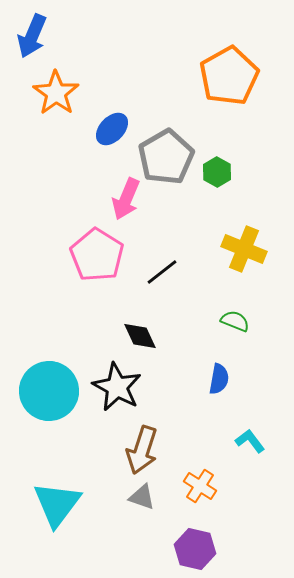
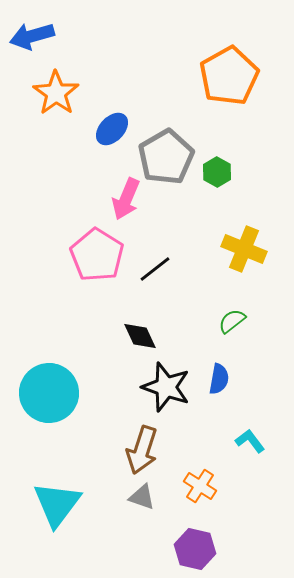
blue arrow: rotated 51 degrees clockwise
black line: moved 7 px left, 3 px up
green semicircle: moved 3 px left; rotated 60 degrees counterclockwise
black star: moved 49 px right; rotated 9 degrees counterclockwise
cyan circle: moved 2 px down
